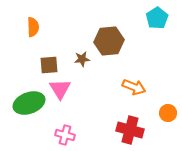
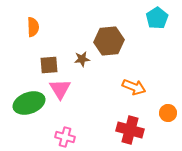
pink cross: moved 2 px down
